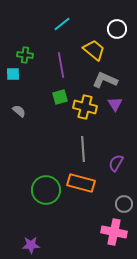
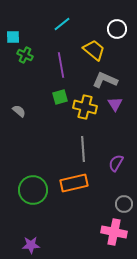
green cross: rotated 21 degrees clockwise
cyan square: moved 37 px up
orange rectangle: moved 7 px left; rotated 28 degrees counterclockwise
green circle: moved 13 px left
